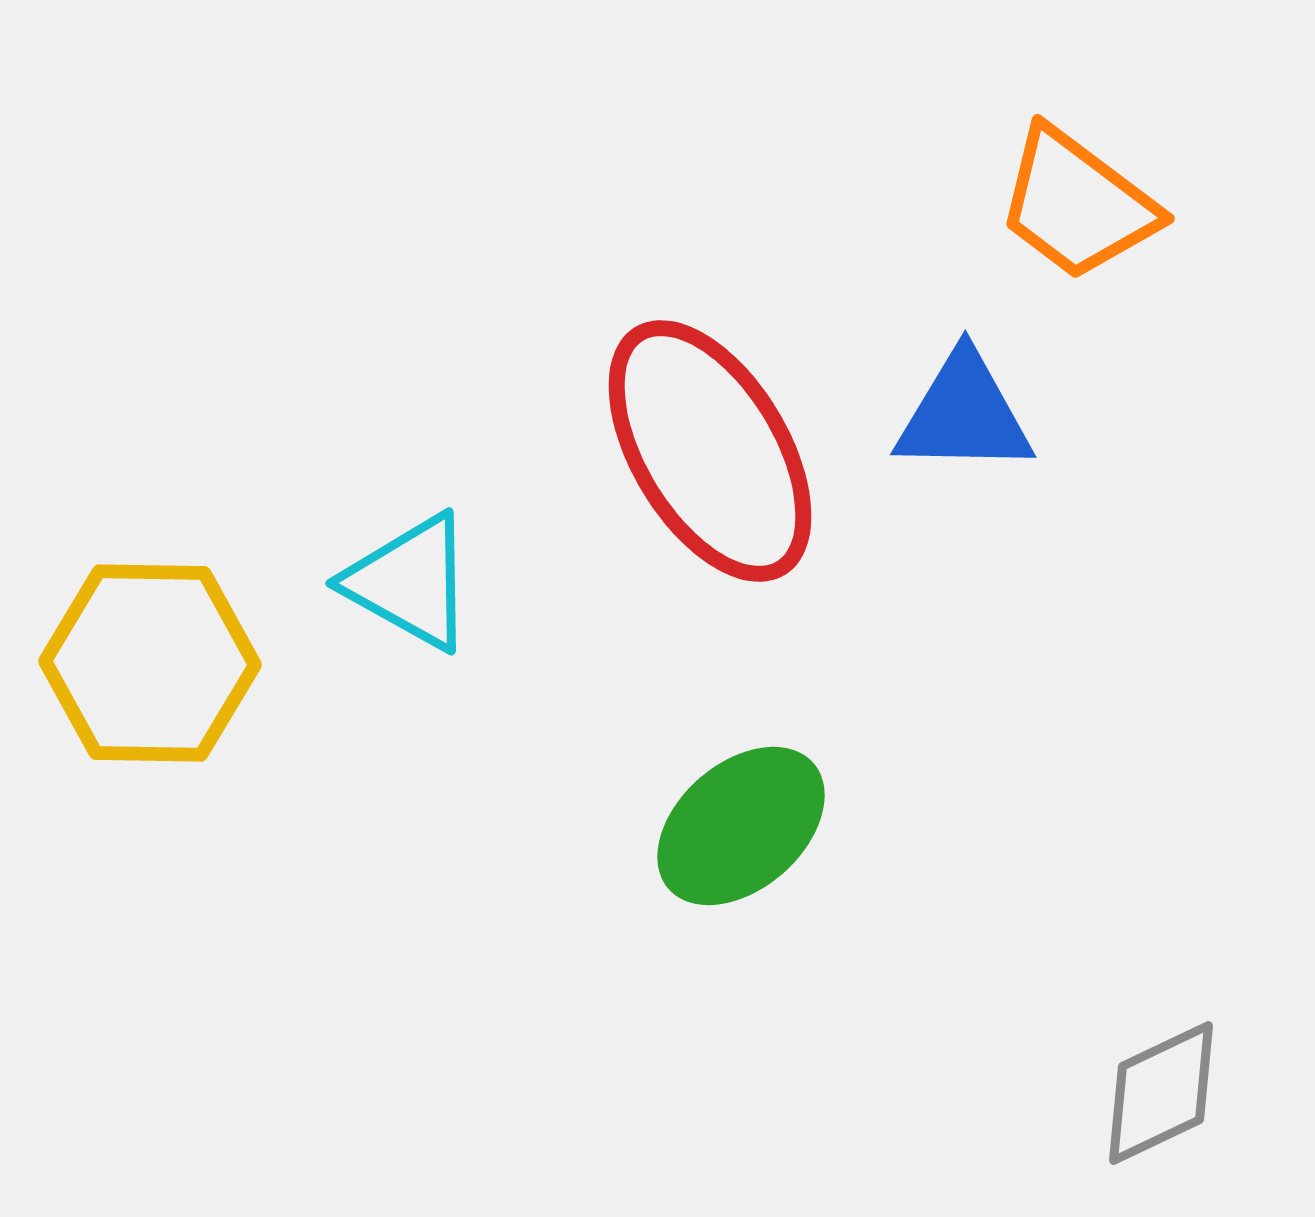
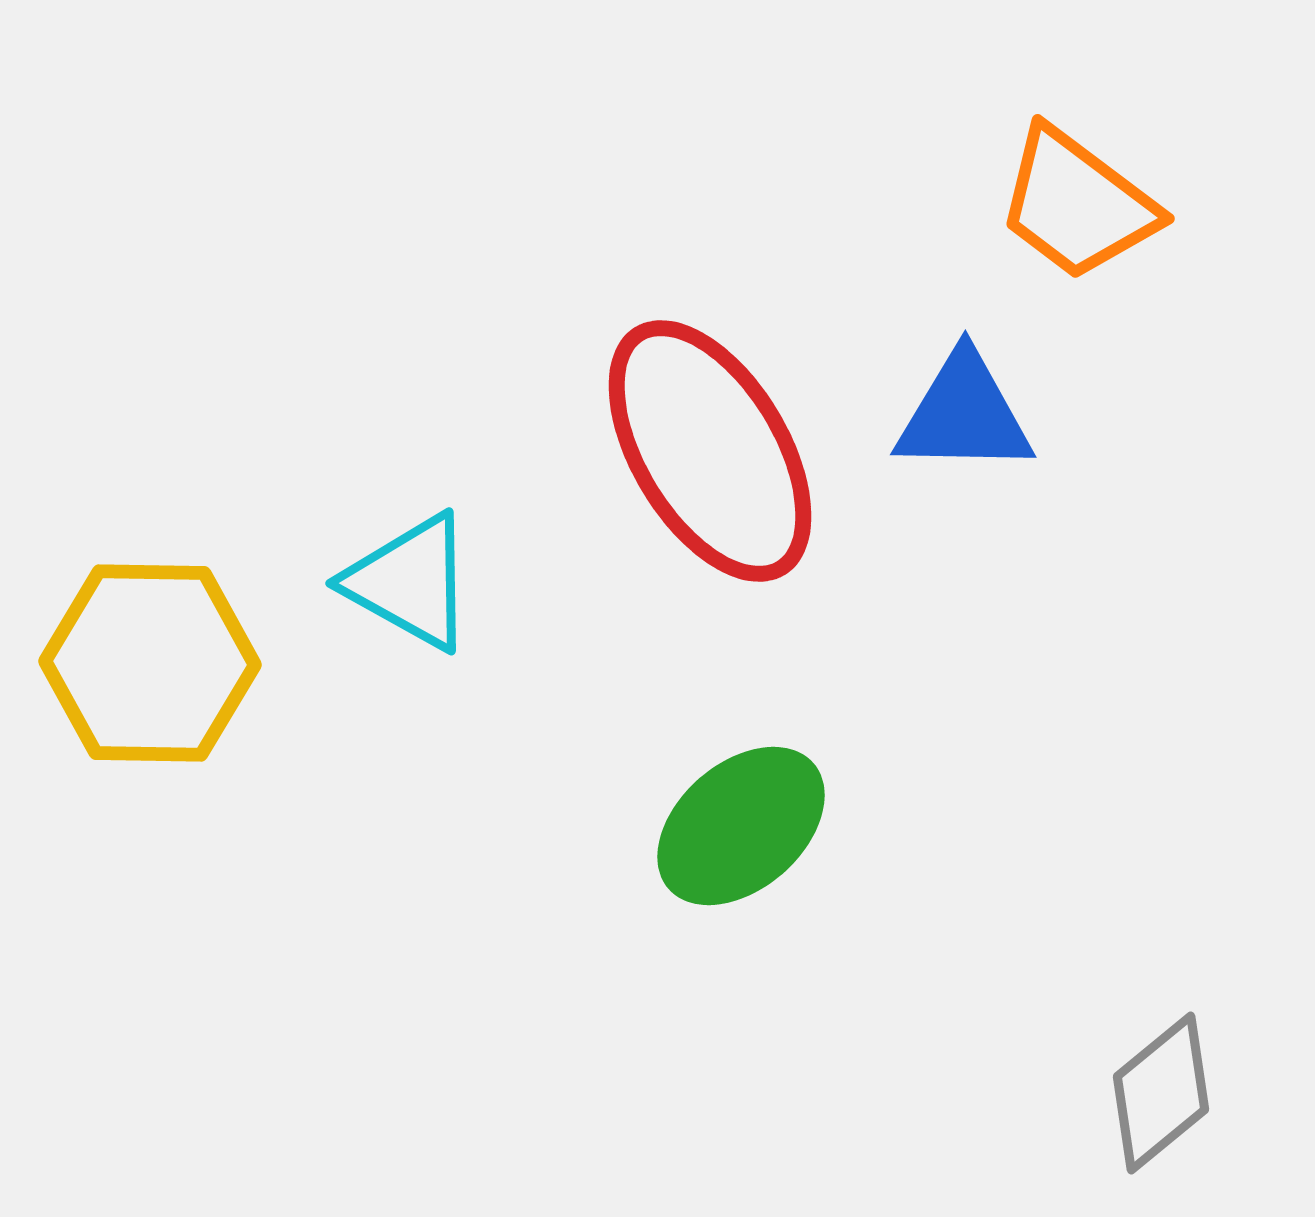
gray diamond: rotated 14 degrees counterclockwise
